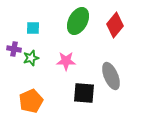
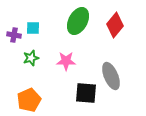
purple cross: moved 14 px up
black square: moved 2 px right
orange pentagon: moved 2 px left, 1 px up
